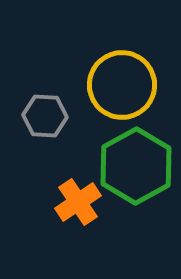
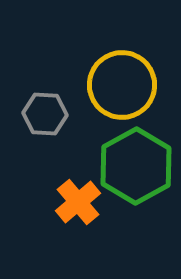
gray hexagon: moved 2 px up
orange cross: rotated 6 degrees counterclockwise
